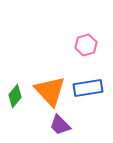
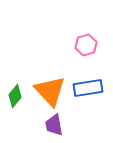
purple trapezoid: moved 6 px left; rotated 35 degrees clockwise
